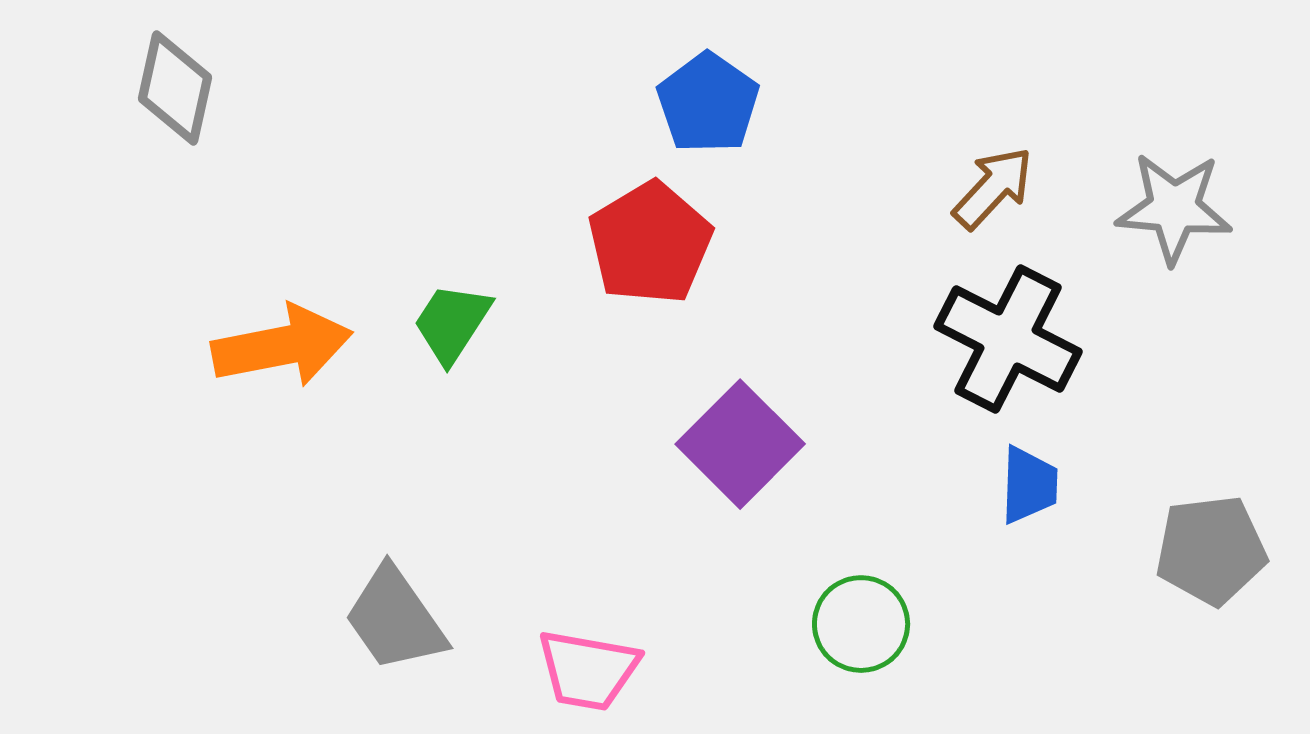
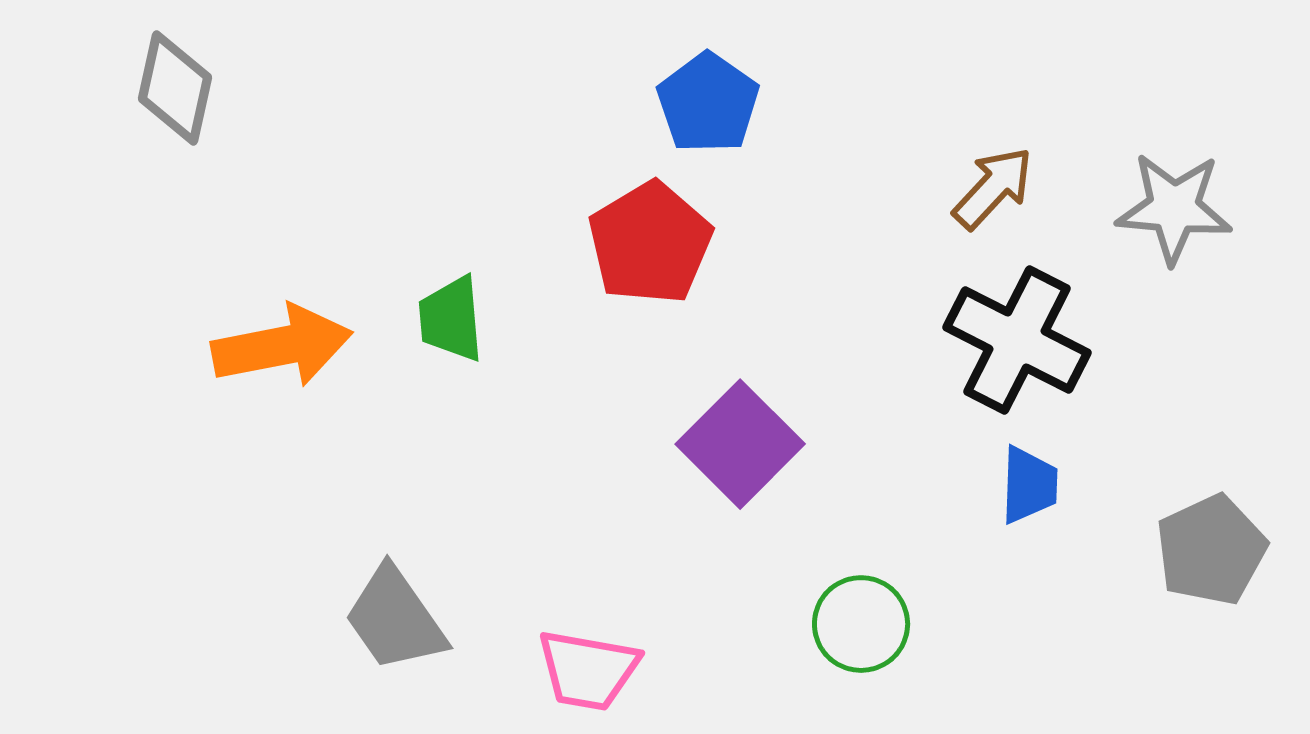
green trapezoid: moved 1 px left, 4 px up; rotated 38 degrees counterclockwise
black cross: moved 9 px right, 1 px down
gray pentagon: rotated 18 degrees counterclockwise
